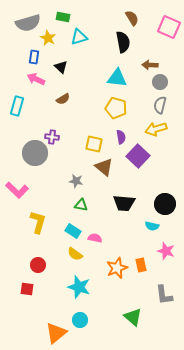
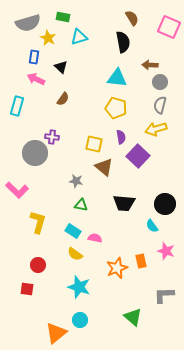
brown semicircle at (63, 99): rotated 24 degrees counterclockwise
cyan semicircle at (152, 226): rotated 40 degrees clockwise
orange rectangle at (141, 265): moved 4 px up
gray L-shape at (164, 295): rotated 95 degrees clockwise
